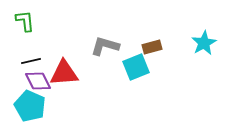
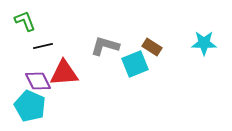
green L-shape: rotated 15 degrees counterclockwise
cyan star: rotated 30 degrees clockwise
brown rectangle: rotated 48 degrees clockwise
black line: moved 12 px right, 15 px up
cyan square: moved 1 px left, 3 px up
